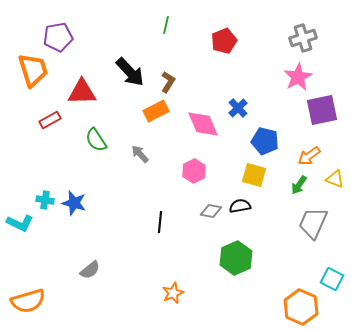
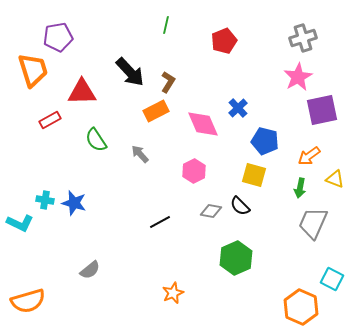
green arrow: moved 1 px right, 3 px down; rotated 24 degrees counterclockwise
black semicircle: rotated 125 degrees counterclockwise
black line: rotated 55 degrees clockwise
